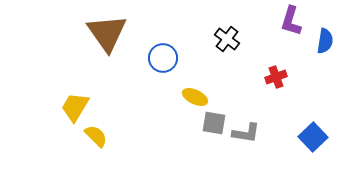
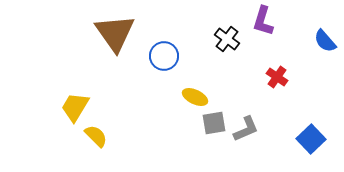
purple L-shape: moved 28 px left
brown triangle: moved 8 px right
blue semicircle: rotated 130 degrees clockwise
blue circle: moved 1 px right, 2 px up
red cross: moved 1 px right; rotated 35 degrees counterclockwise
gray square: rotated 20 degrees counterclockwise
gray L-shape: moved 4 px up; rotated 32 degrees counterclockwise
blue square: moved 2 px left, 2 px down
